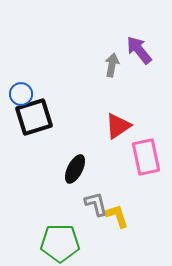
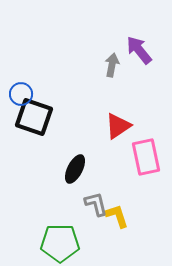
black square: rotated 36 degrees clockwise
